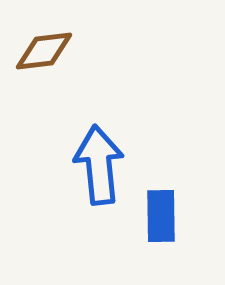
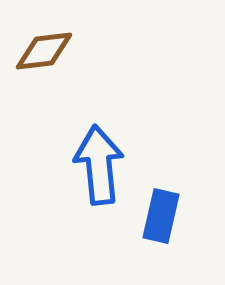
blue rectangle: rotated 14 degrees clockwise
